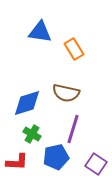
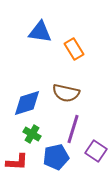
purple square: moved 13 px up
